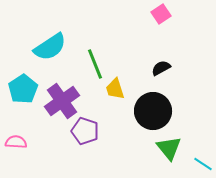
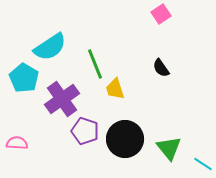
black semicircle: rotated 96 degrees counterclockwise
cyan pentagon: moved 1 px right, 11 px up; rotated 8 degrees counterclockwise
purple cross: moved 2 px up
black circle: moved 28 px left, 28 px down
pink semicircle: moved 1 px right, 1 px down
